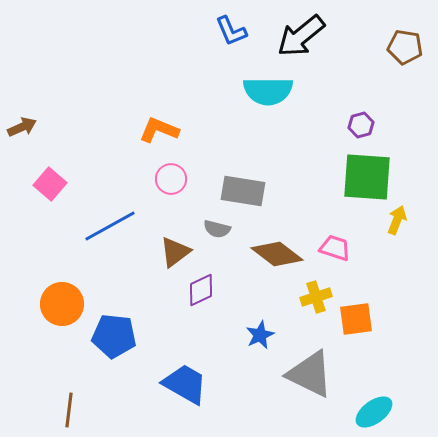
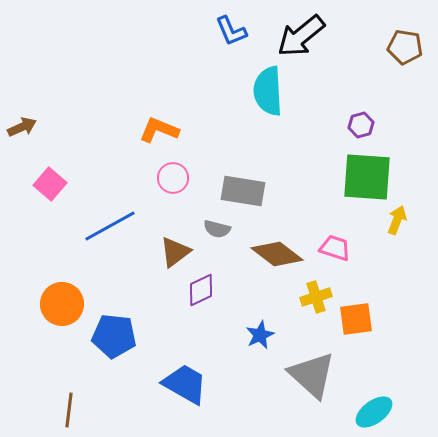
cyan semicircle: rotated 87 degrees clockwise
pink circle: moved 2 px right, 1 px up
gray triangle: moved 2 px right, 1 px down; rotated 16 degrees clockwise
